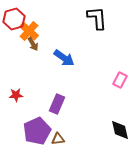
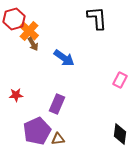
black diamond: moved 4 px down; rotated 20 degrees clockwise
